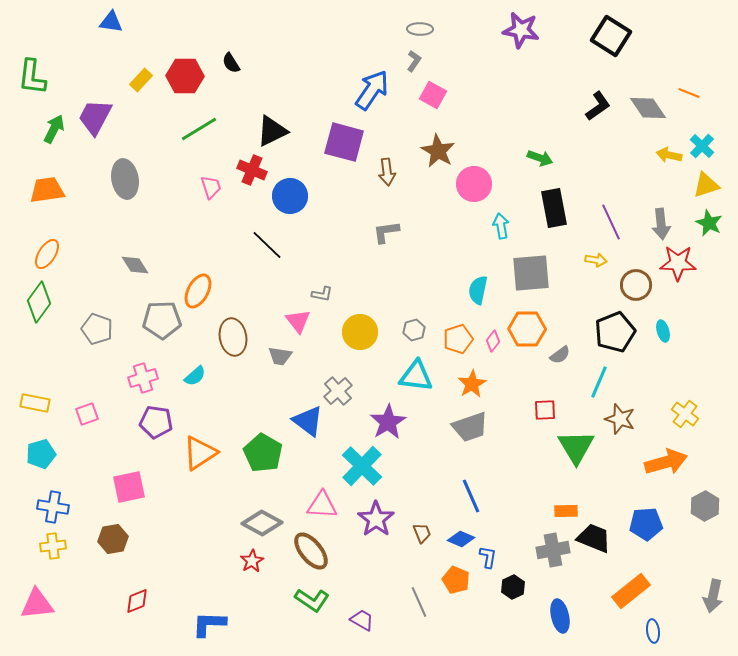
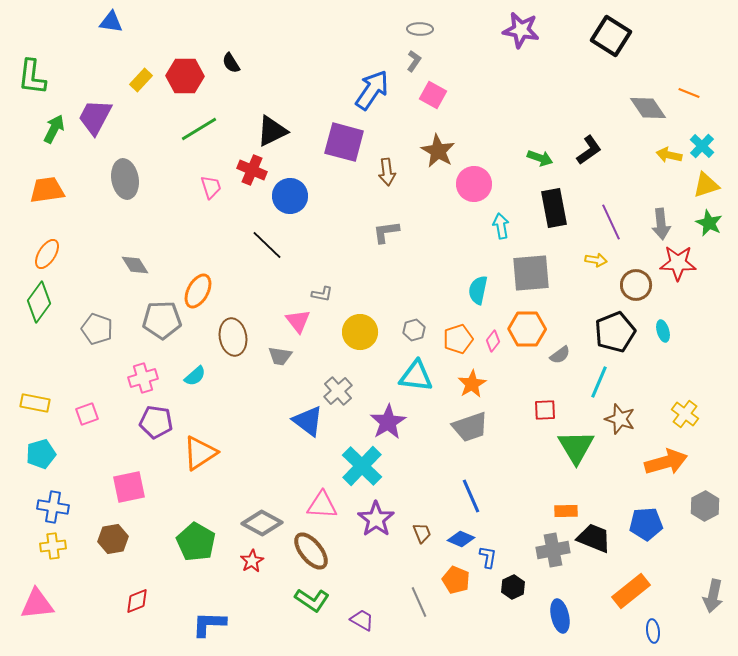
black L-shape at (598, 106): moved 9 px left, 44 px down
green pentagon at (263, 453): moved 67 px left, 89 px down
